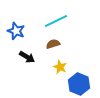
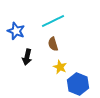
cyan line: moved 3 px left
brown semicircle: rotated 88 degrees counterclockwise
black arrow: rotated 70 degrees clockwise
blue hexagon: moved 1 px left
